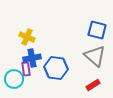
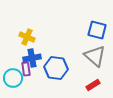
cyan circle: moved 1 px left, 1 px up
